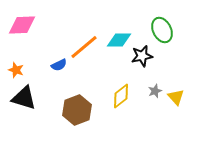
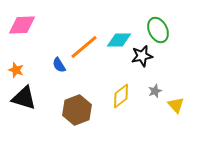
green ellipse: moved 4 px left
blue semicircle: rotated 84 degrees clockwise
yellow triangle: moved 8 px down
